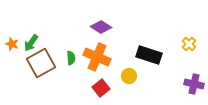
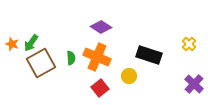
purple cross: rotated 30 degrees clockwise
red square: moved 1 px left
